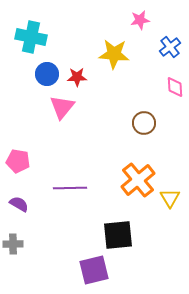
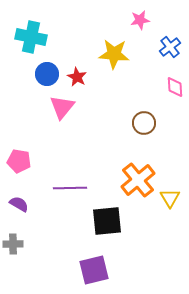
red star: rotated 30 degrees clockwise
pink pentagon: moved 1 px right
black square: moved 11 px left, 14 px up
